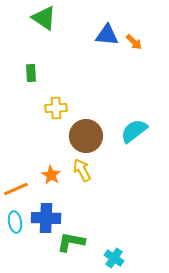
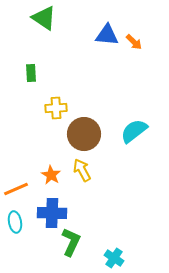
brown circle: moved 2 px left, 2 px up
blue cross: moved 6 px right, 5 px up
green L-shape: rotated 104 degrees clockwise
